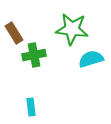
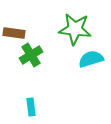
green star: moved 3 px right
brown rectangle: rotated 50 degrees counterclockwise
green cross: moved 3 px left; rotated 20 degrees counterclockwise
